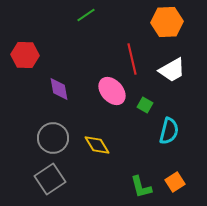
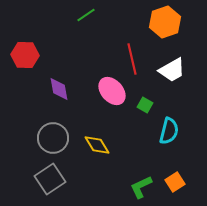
orange hexagon: moved 2 px left; rotated 16 degrees counterclockwise
green L-shape: rotated 80 degrees clockwise
